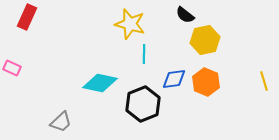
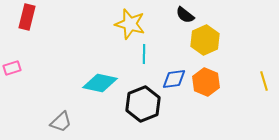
red rectangle: rotated 10 degrees counterclockwise
yellow hexagon: rotated 12 degrees counterclockwise
pink rectangle: rotated 42 degrees counterclockwise
